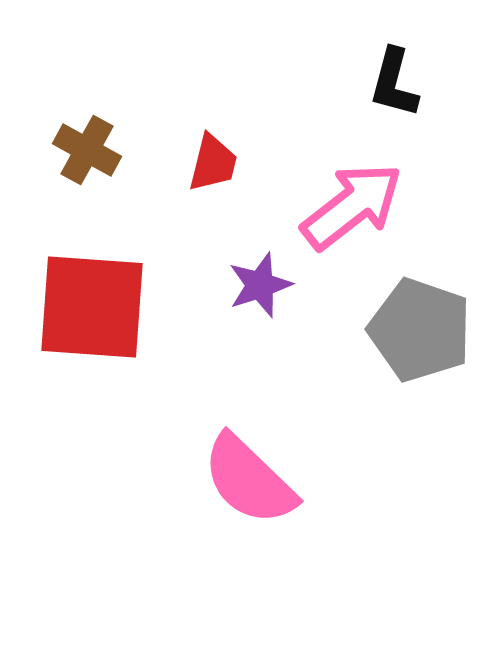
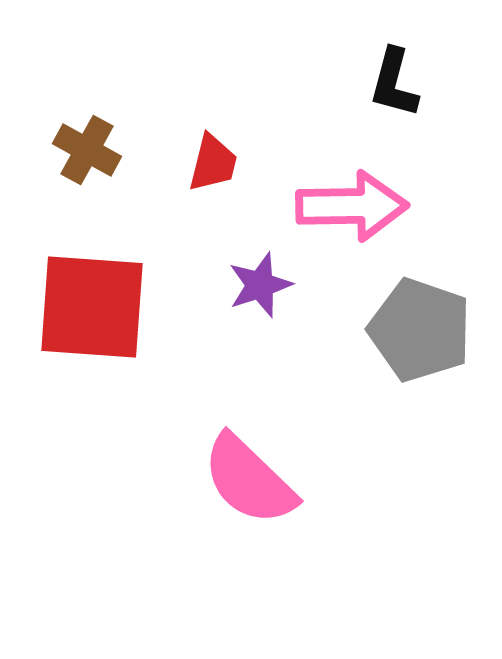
pink arrow: rotated 37 degrees clockwise
